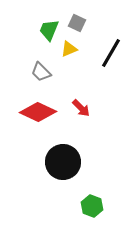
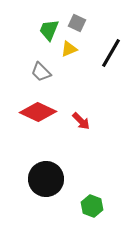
red arrow: moved 13 px down
black circle: moved 17 px left, 17 px down
